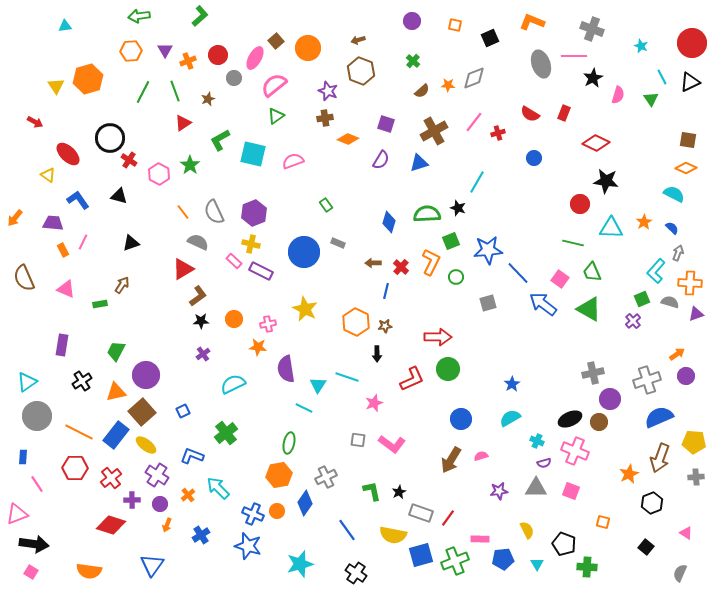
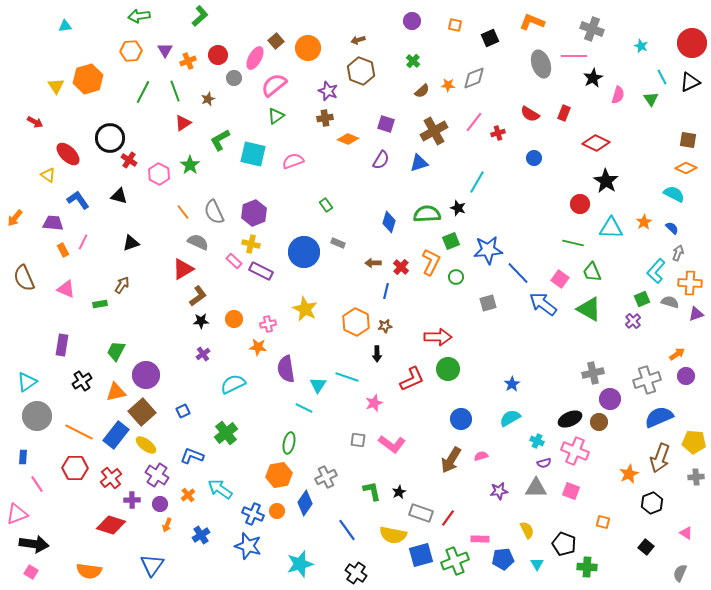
black star at (606, 181): rotated 25 degrees clockwise
cyan arrow at (218, 488): moved 2 px right, 1 px down; rotated 10 degrees counterclockwise
